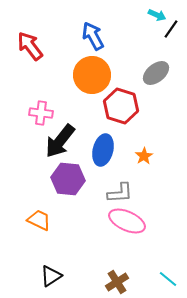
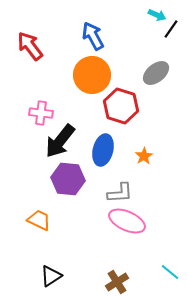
cyan line: moved 2 px right, 7 px up
